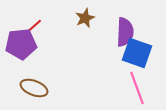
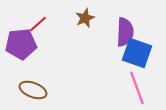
red line: moved 5 px right, 3 px up
brown ellipse: moved 1 px left, 2 px down
